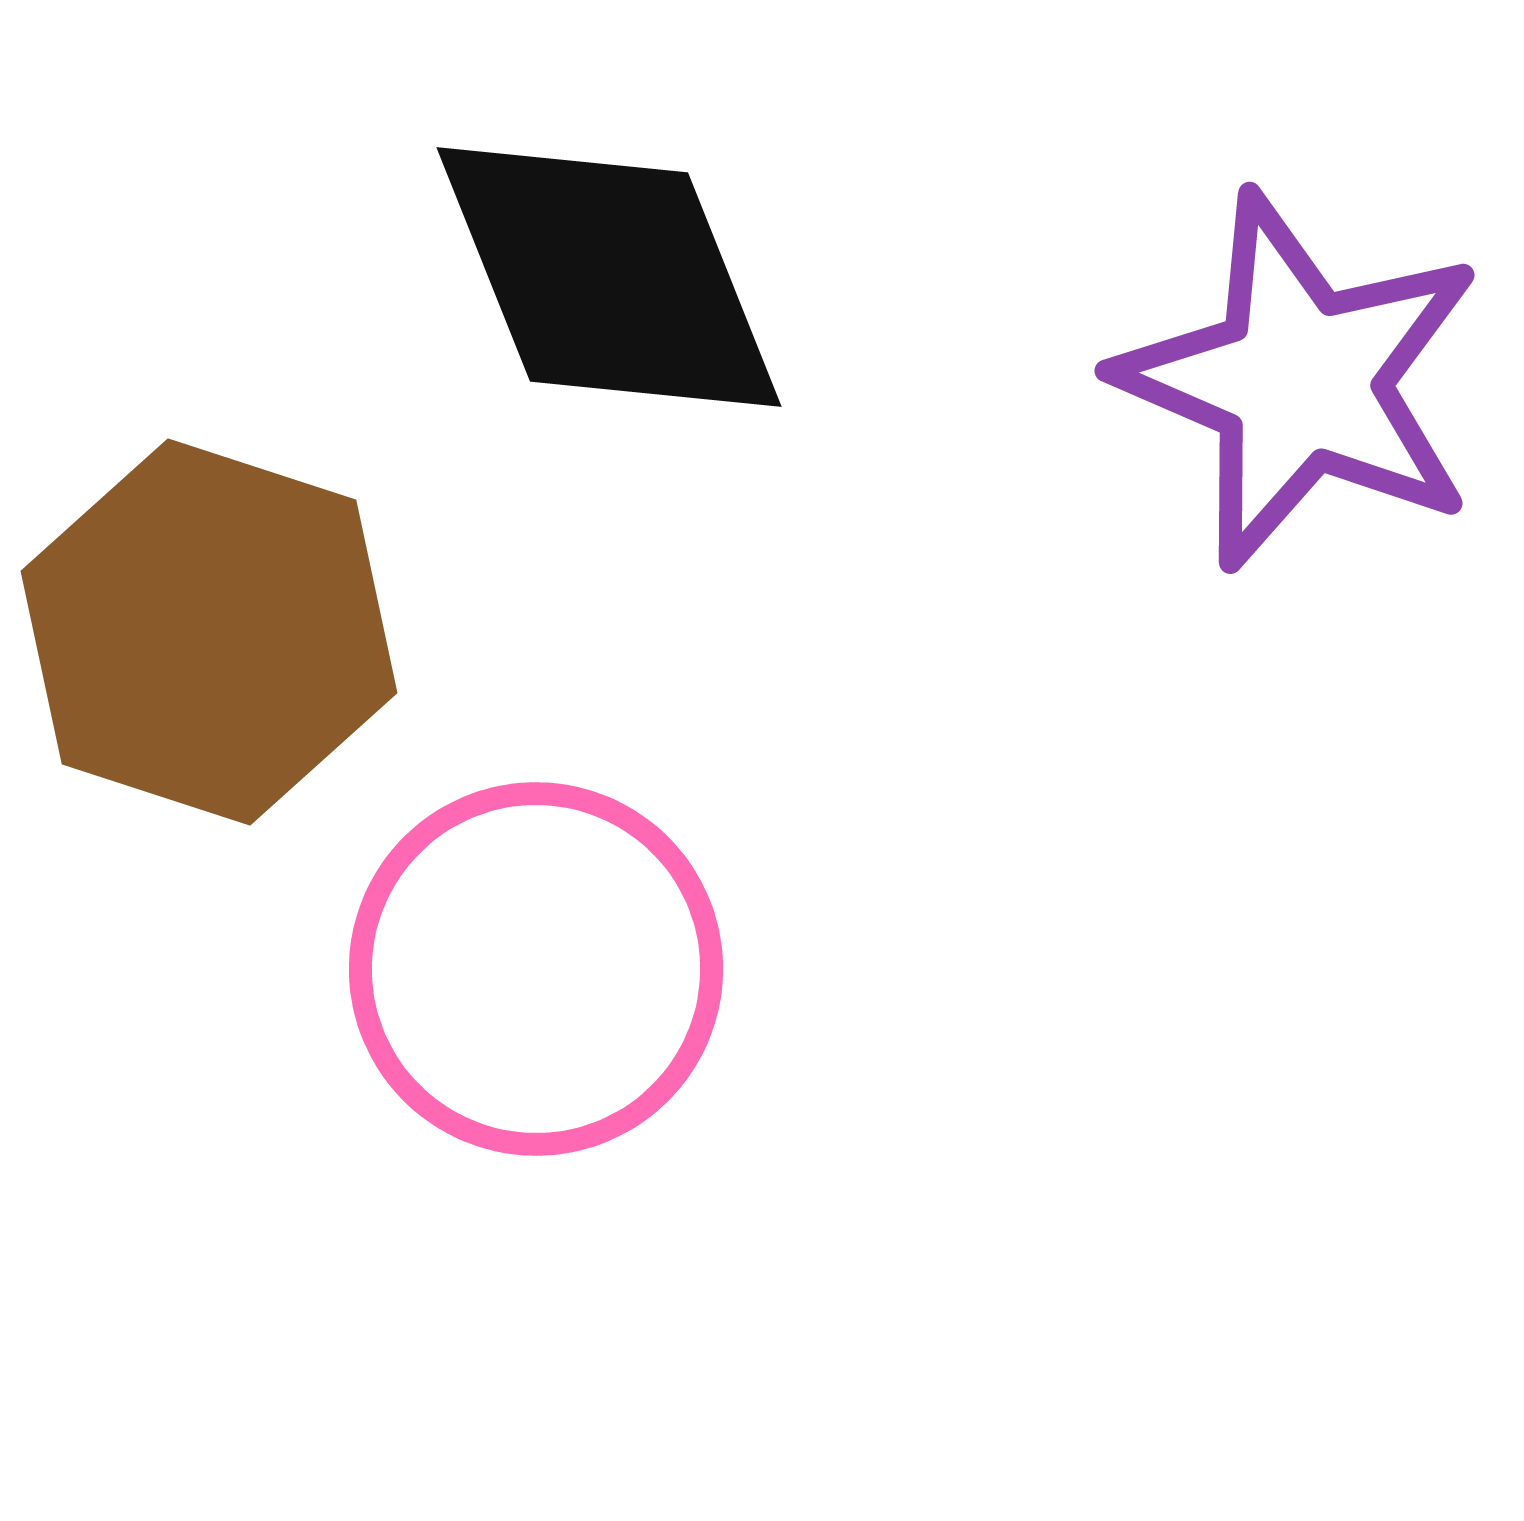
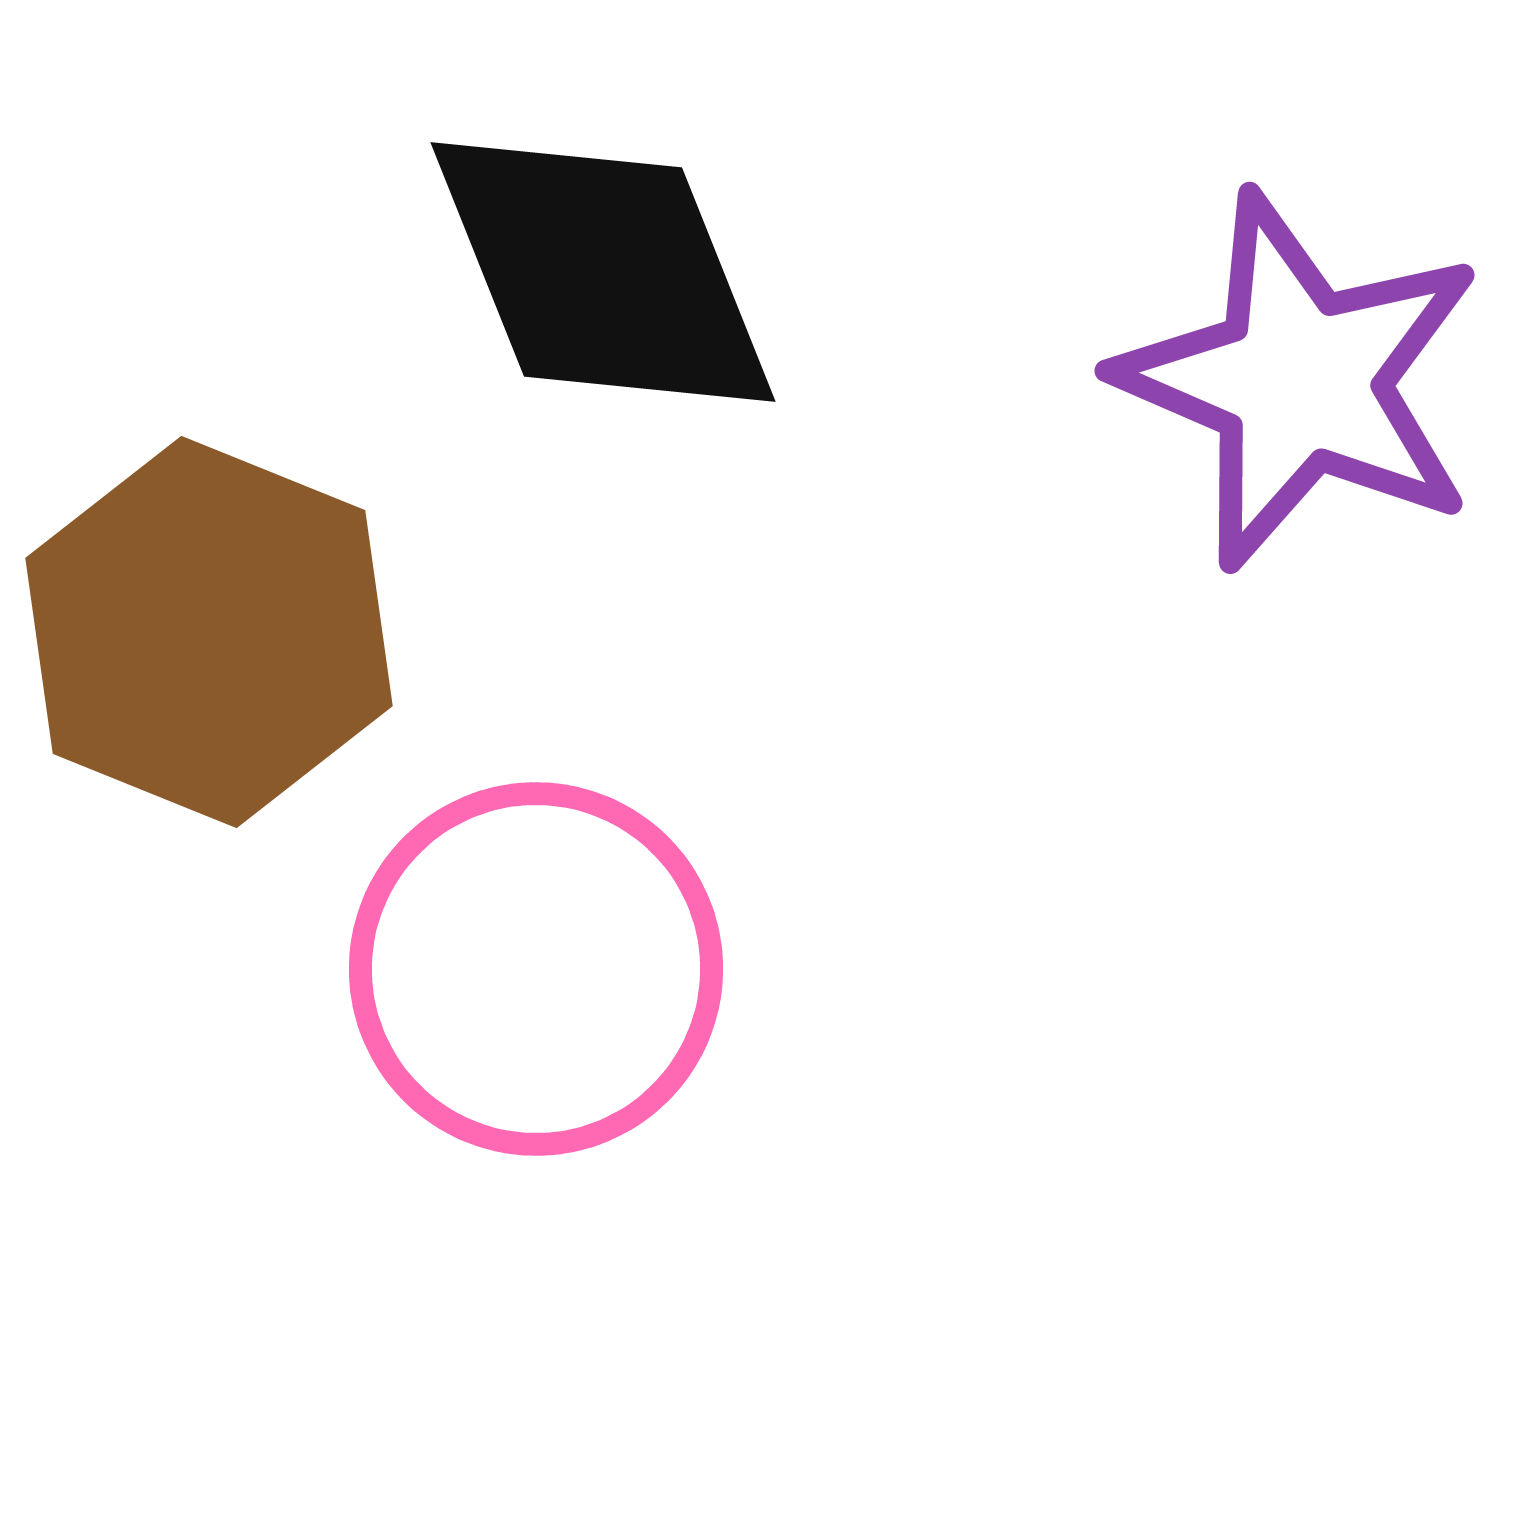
black diamond: moved 6 px left, 5 px up
brown hexagon: rotated 4 degrees clockwise
